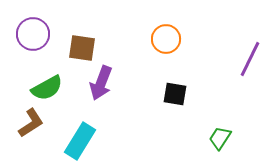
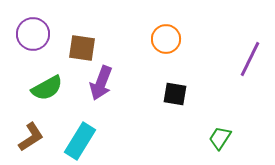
brown L-shape: moved 14 px down
